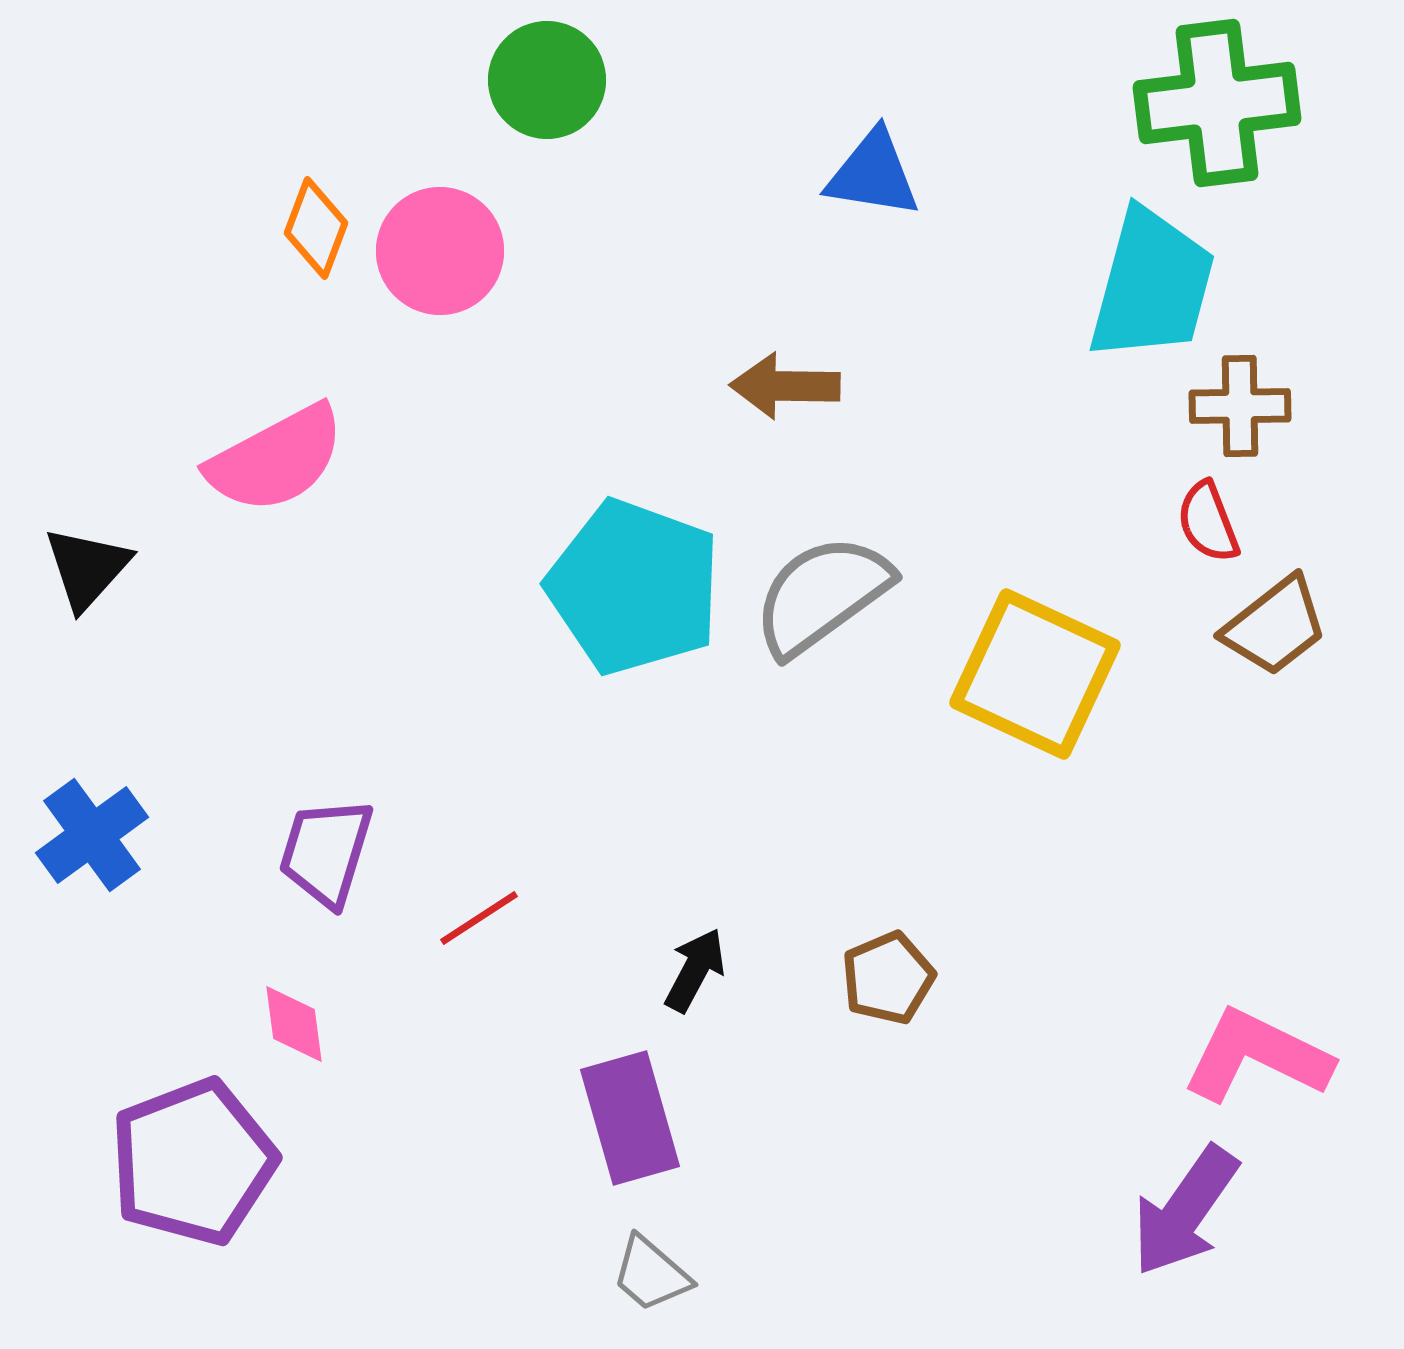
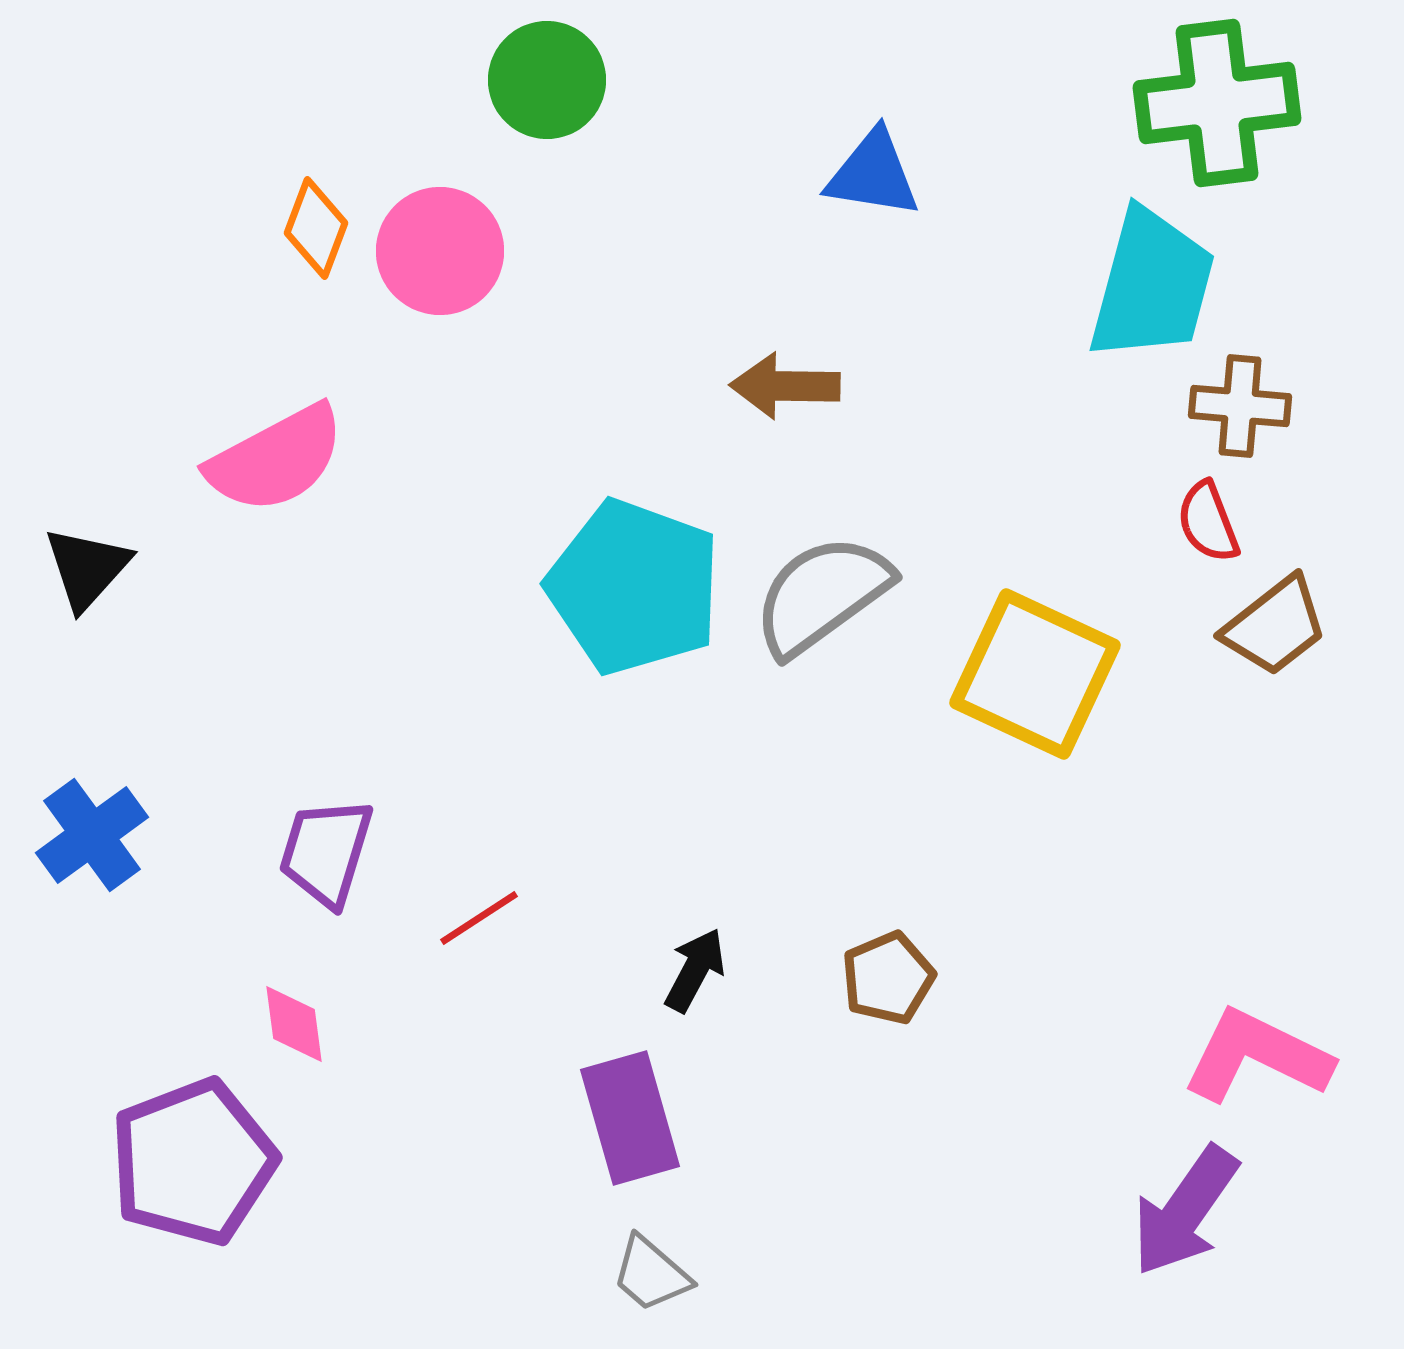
brown cross: rotated 6 degrees clockwise
